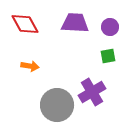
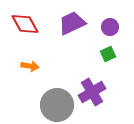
purple trapezoid: moved 3 px left; rotated 28 degrees counterclockwise
green square: moved 2 px up; rotated 14 degrees counterclockwise
